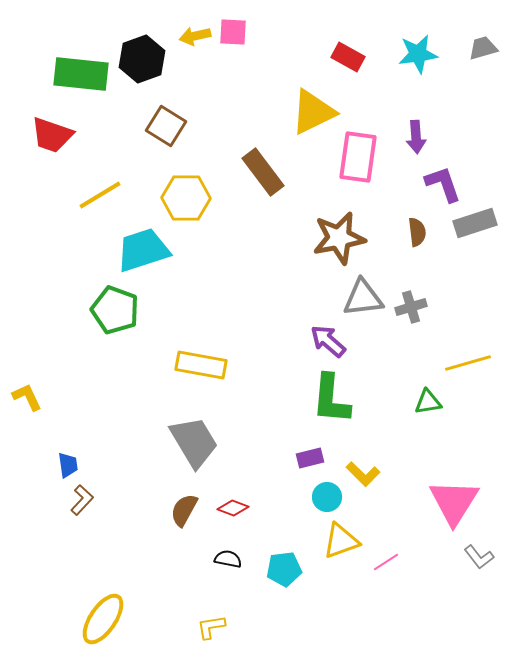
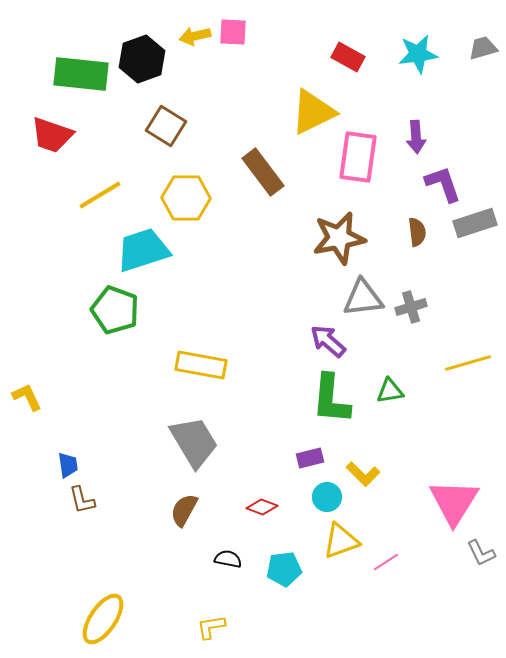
green triangle at (428, 402): moved 38 px left, 11 px up
brown L-shape at (82, 500): rotated 124 degrees clockwise
red diamond at (233, 508): moved 29 px right, 1 px up
gray L-shape at (479, 557): moved 2 px right, 4 px up; rotated 12 degrees clockwise
